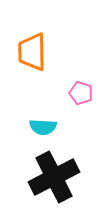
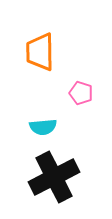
orange trapezoid: moved 8 px right
cyan semicircle: rotated 8 degrees counterclockwise
